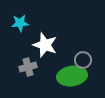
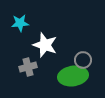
green ellipse: moved 1 px right
